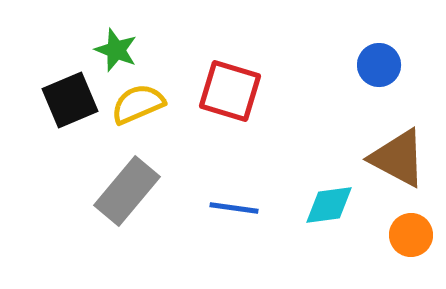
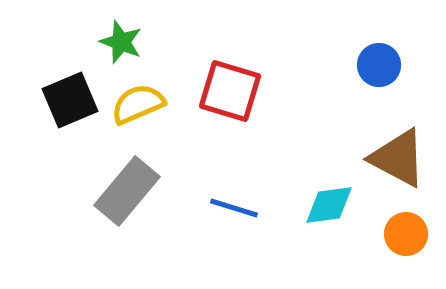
green star: moved 5 px right, 8 px up
blue line: rotated 9 degrees clockwise
orange circle: moved 5 px left, 1 px up
